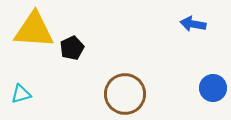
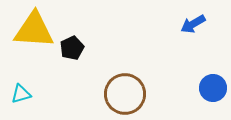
blue arrow: rotated 40 degrees counterclockwise
